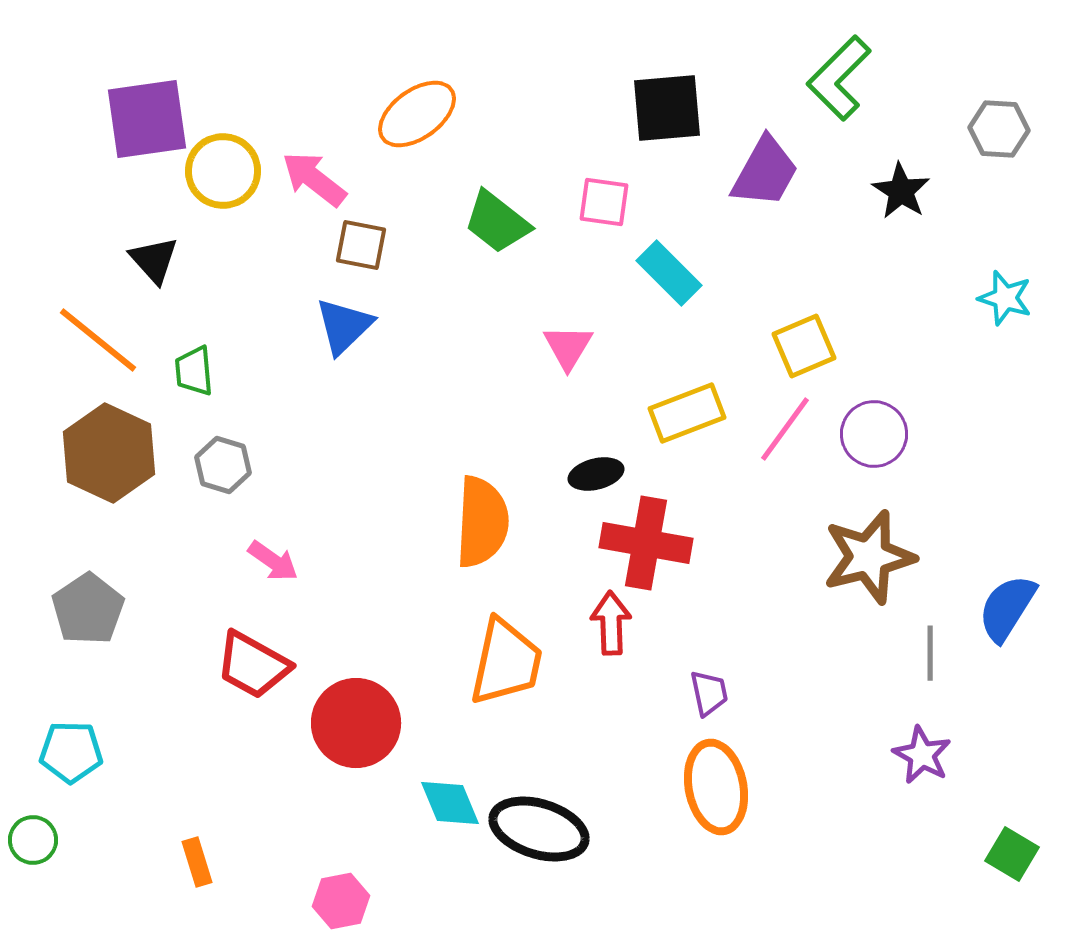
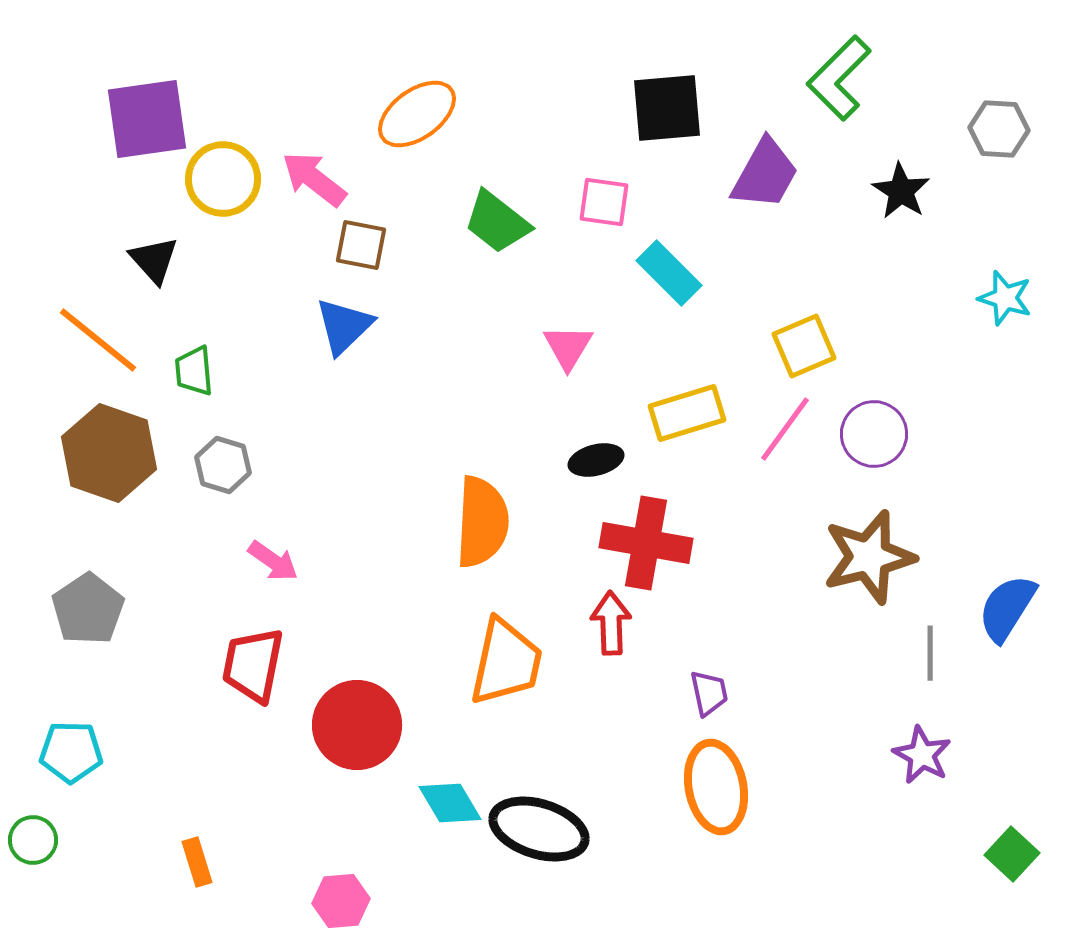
yellow circle at (223, 171): moved 8 px down
purple trapezoid at (765, 172): moved 2 px down
yellow rectangle at (687, 413): rotated 4 degrees clockwise
brown hexagon at (109, 453): rotated 6 degrees counterclockwise
black ellipse at (596, 474): moved 14 px up
red trapezoid at (253, 665): rotated 72 degrees clockwise
red circle at (356, 723): moved 1 px right, 2 px down
cyan diamond at (450, 803): rotated 8 degrees counterclockwise
green square at (1012, 854): rotated 12 degrees clockwise
pink hexagon at (341, 901): rotated 6 degrees clockwise
